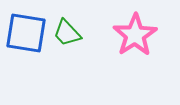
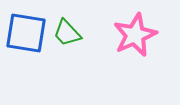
pink star: rotated 9 degrees clockwise
